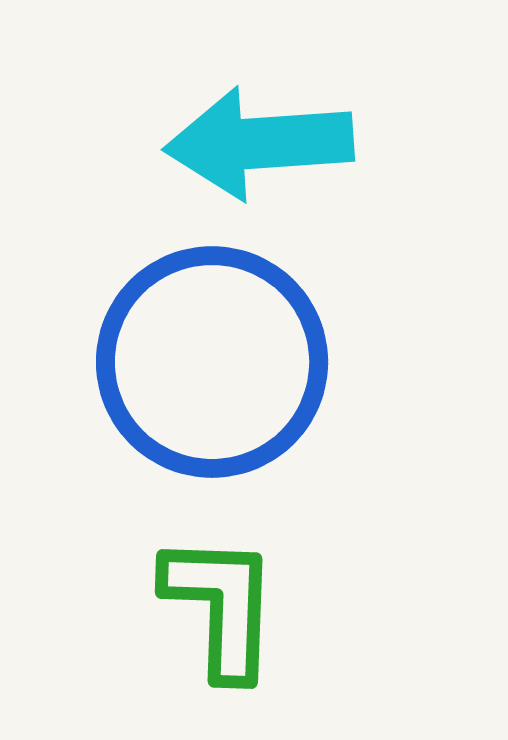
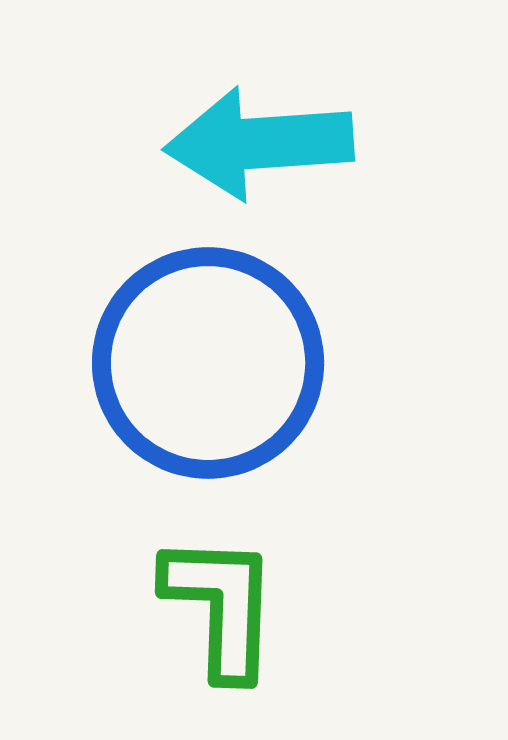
blue circle: moved 4 px left, 1 px down
